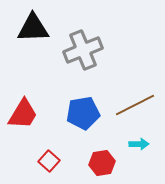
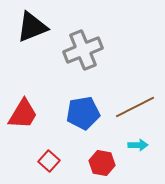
black triangle: moved 1 px left, 1 px up; rotated 20 degrees counterclockwise
brown line: moved 2 px down
cyan arrow: moved 1 px left, 1 px down
red hexagon: rotated 20 degrees clockwise
